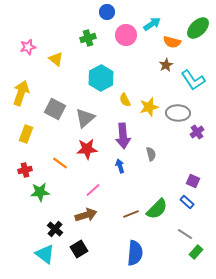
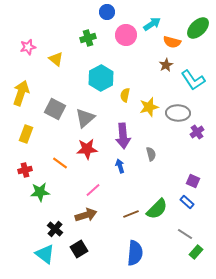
yellow semicircle: moved 5 px up; rotated 40 degrees clockwise
